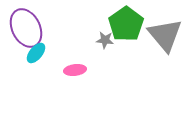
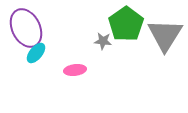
gray triangle: rotated 12 degrees clockwise
gray star: moved 2 px left, 1 px down
